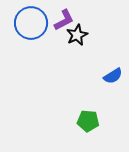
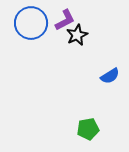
purple L-shape: moved 1 px right
blue semicircle: moved 3 px left
green pentagon: moved 8 px down; rotated 15 degrees counterclockwise
